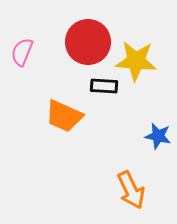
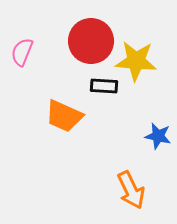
red circle: moved 3 px right, 1 px up
